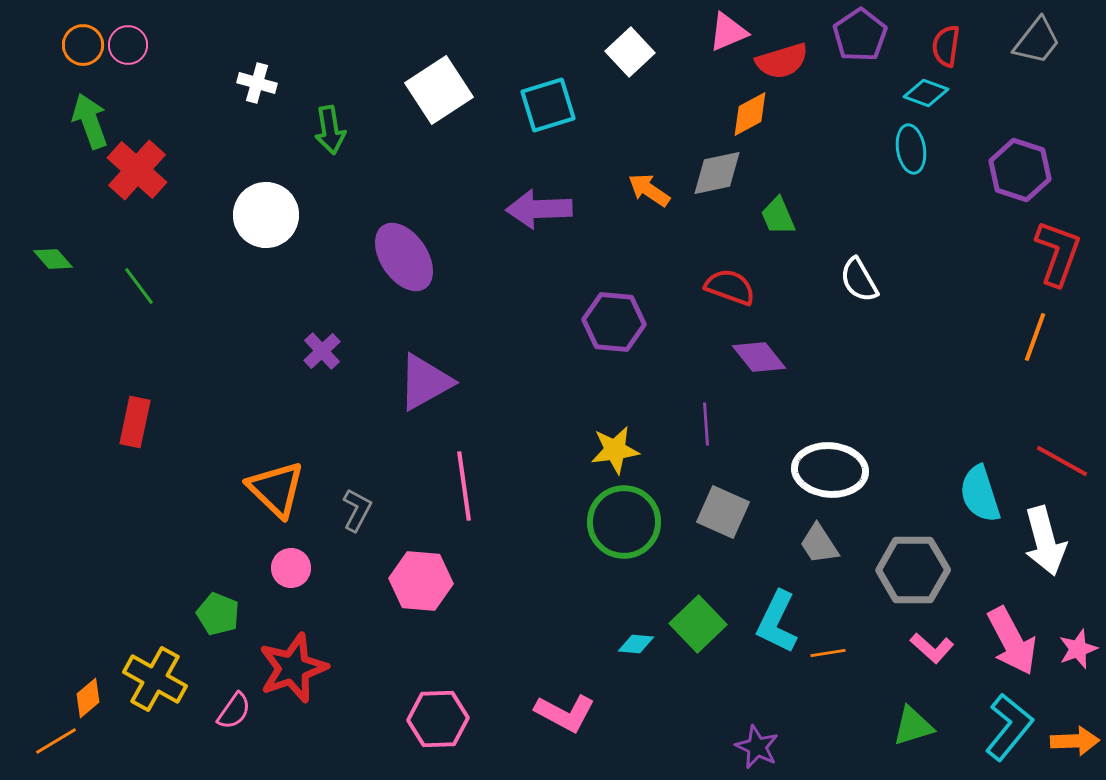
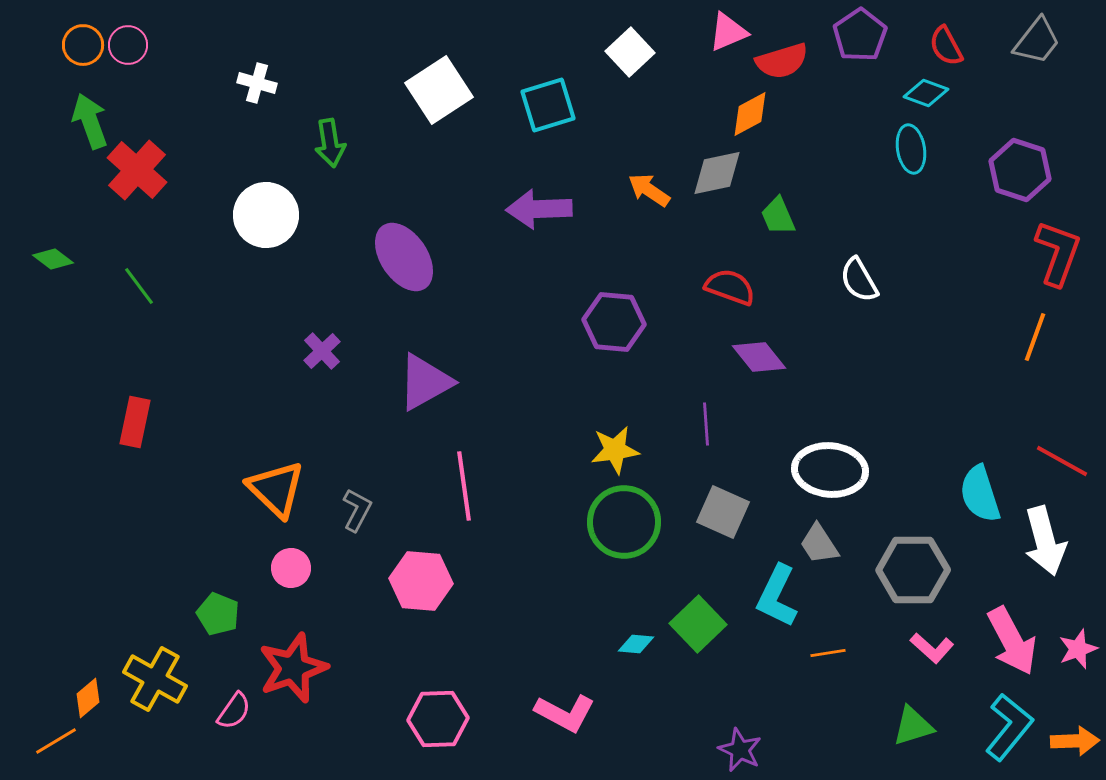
red semicircle at (946, 46): rotated 36 degrees counterclockwise
green arrow at (330, 130): moved 13 px down
green diamond at (53, 259): rotated 12 degrees counterclockwise
cyan L-shape at (777, 622): moved 26 px up
purple star at (757, 747): moved 17 px left, 3 px down
